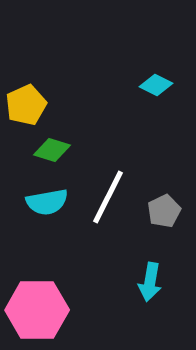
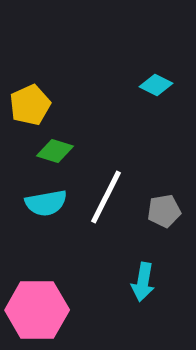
yellow pentagon: moved 4 px right
green diamond: moved 3 px right, 1 px down
white line: moved 2 px left
cyan semicircle: moved 1 px left, 1 px down
gray pentagon: rotated 16 degrees clockwise
cyan arrow: moved 7 px left
